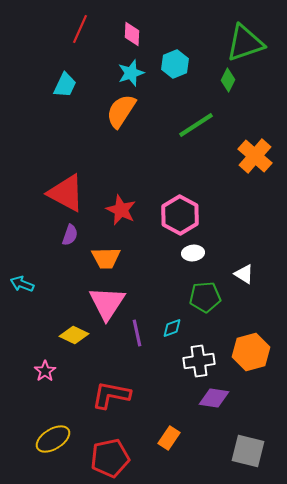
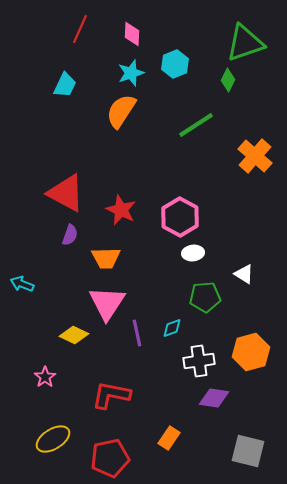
pink hexagon: moved 2 px down
pink star: moved 6 px down
